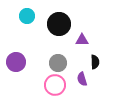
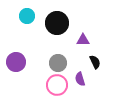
black circle: moved 2 px left, 1 px up
purple triangle: moved 1 px right
black semicircle: rotated 24 degrees counterclockwise
purple semicircle: moved 2 px left
pink circle: moved 2 px right
